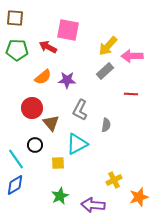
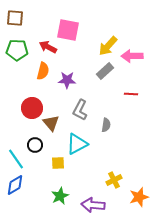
orange semicircle: moved 6 px up; rotated 36 degrees counterclockwise
